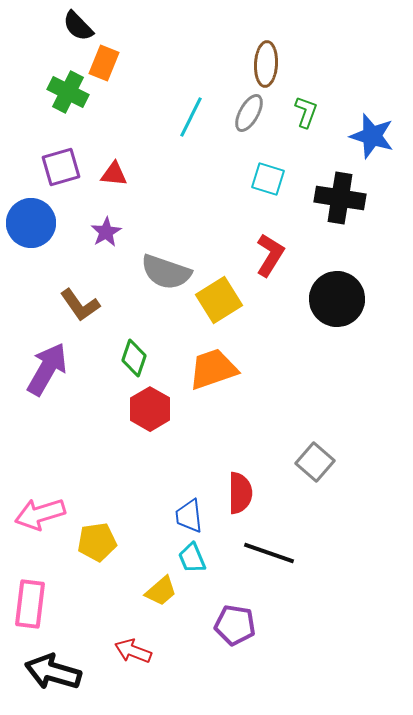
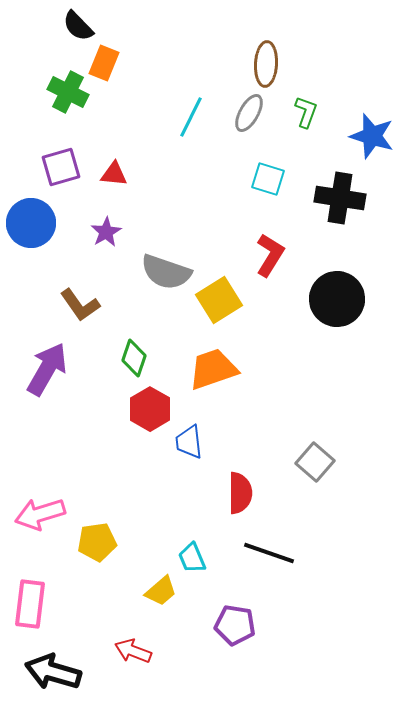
blue trapezoid: moved 74 px up
